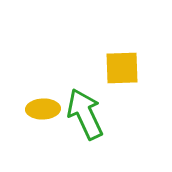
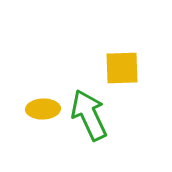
green arrow: moved 4 px right, 1 px down
